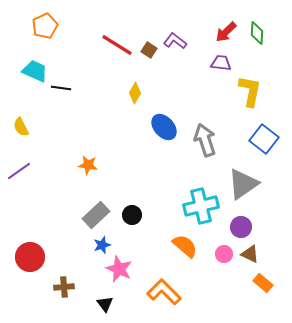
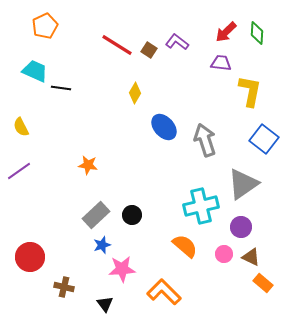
purple L-shape: moved 2 px right, 1 px down
brown triangle: moved 1 px right, 3 px down
pink star: moved 3 px right; rotated 28 degrees counterclockwise
brown cross: rotated 18 degrees clockwise
